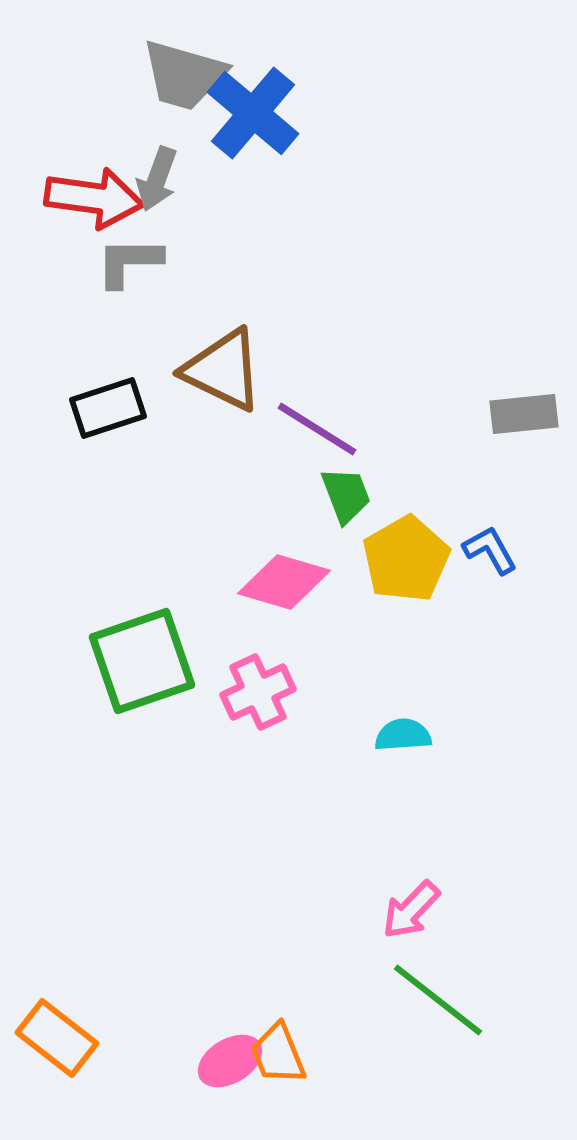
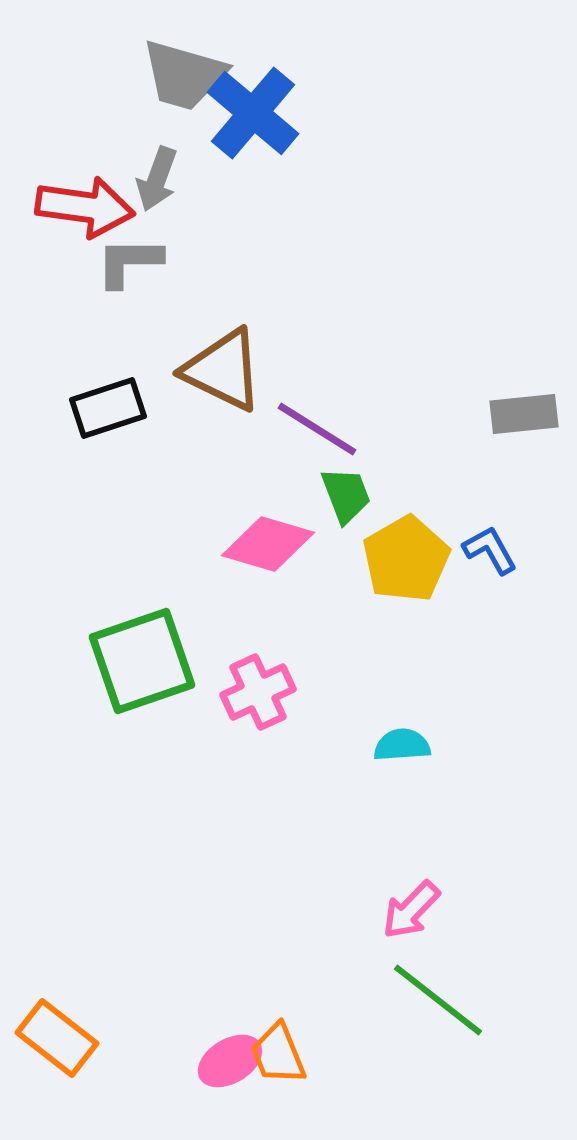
red arrow: moved 9 px left, 9 px down
pink diamond: moved 16 px left, 38 px up
cyan semicircle: moved 1 px left, 10 px down
